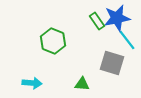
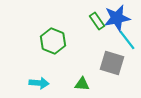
cyan arrow: moved 7 px right
